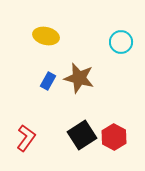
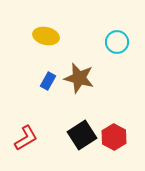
cyan circle: moved 4 px left
red L-shape: rotated 24 degrees clockwise
